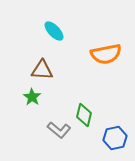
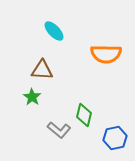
orange semicircle: rotated 12 degrees clockwise
